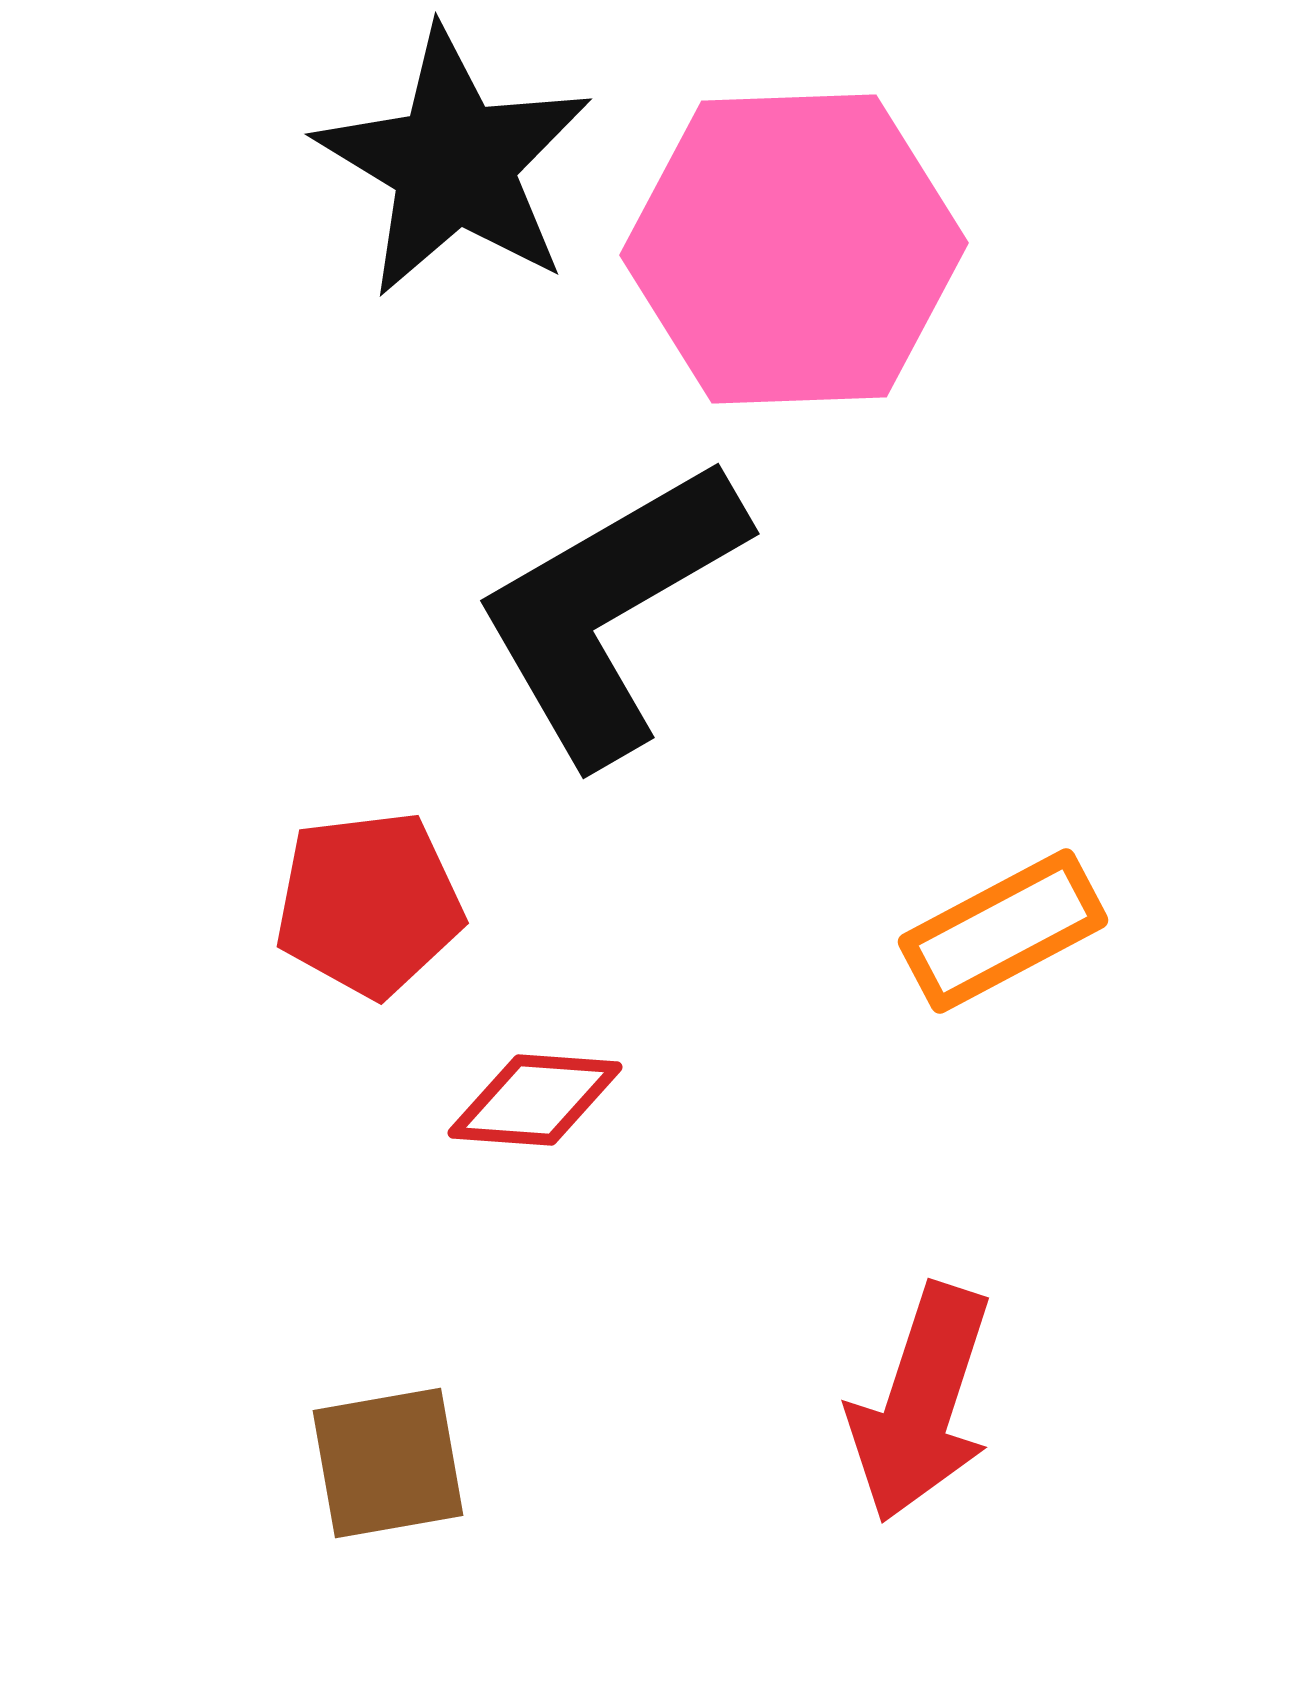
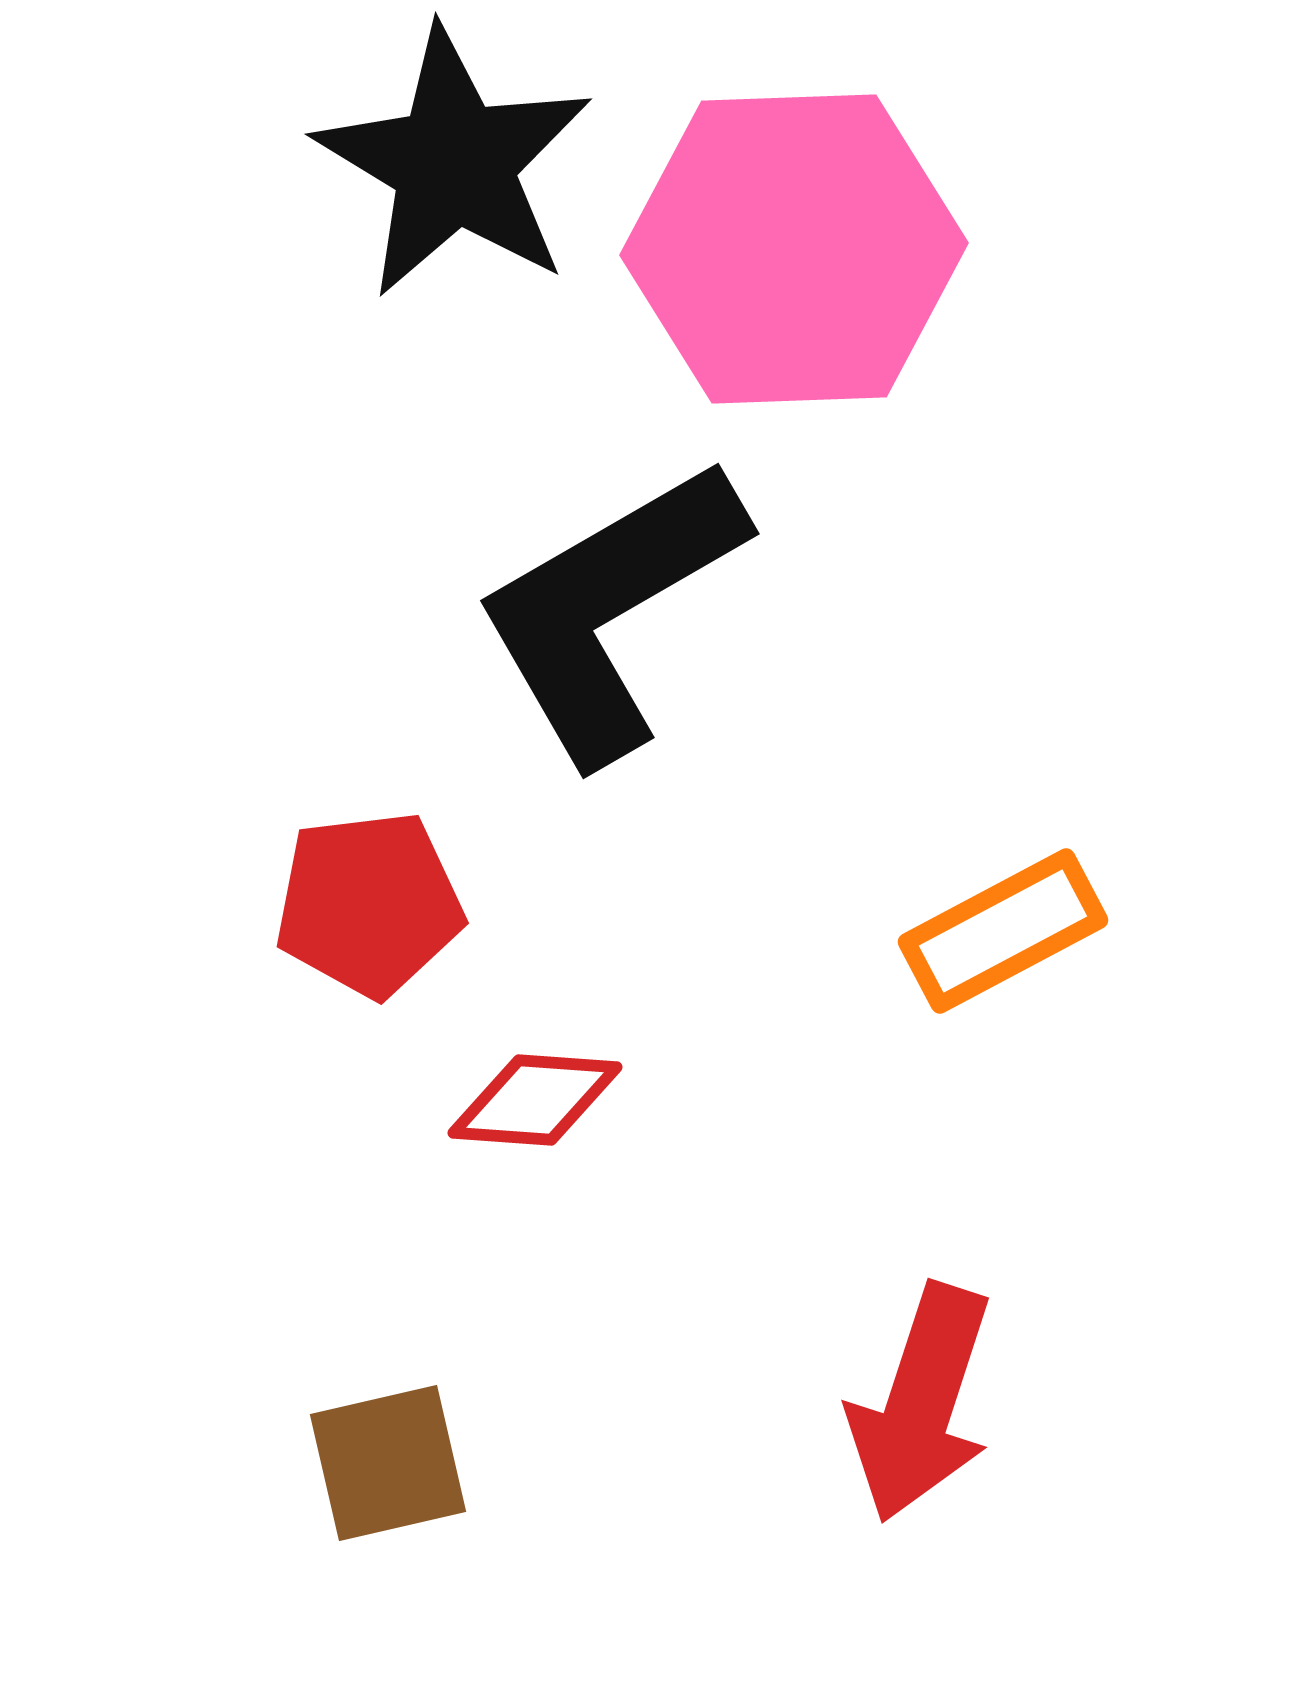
brown square: rotated 3 degrees counterclockwise
